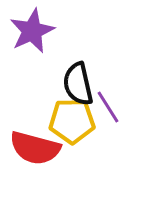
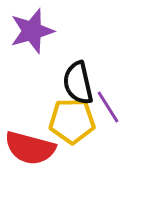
purple star: rotated 9 degrees clockwise
black semicircle: moved 1 px up
red semicircle: moved 5 px left
